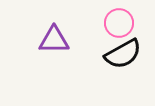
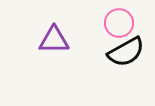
black semicircle: moved 3 px right, 2 px up
